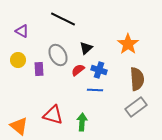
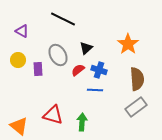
purple rectangle: moved 1 px left
